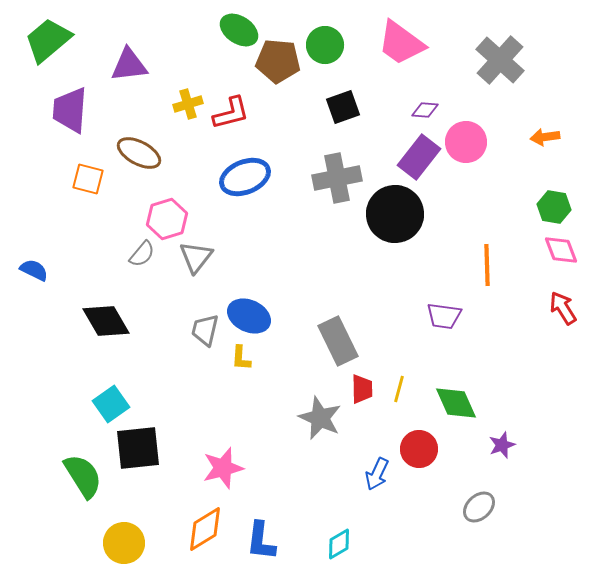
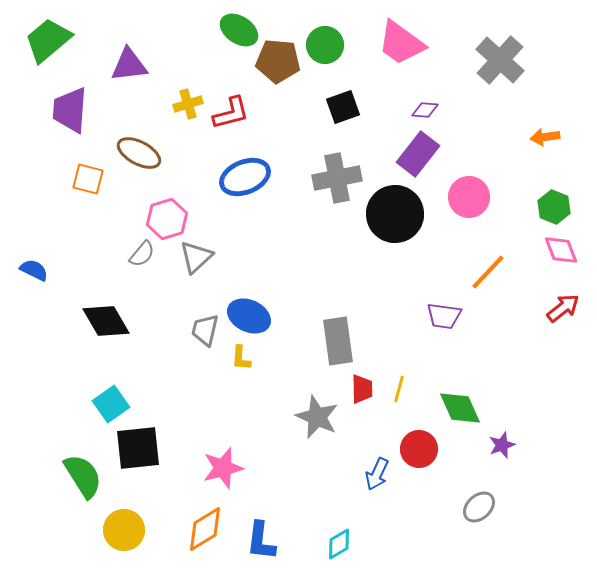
pink circle at (466, 142): moved 3 px right, 55 px down
purple rectangle at (419, 157): moved 1 px left, 3 px up
green hexagon at (554, 207): rotated 12 degrees clockwise
gray triangle at (196, 257): rotated 9 degrees clockwise
orange line at (487, 265): moved 1 px right, 7 px down; rotated 45 degrees clockwise
red arrow at (563, 308): rotated 84 degrees clockwise
gray rectangle at (338, 341): rotated 18 degrees clockwise
green diamond at (456, 403): moved 4 px right, 5 px down
gray star at (320, 418): moved 3 px left, 1 px up
yellow circle at (124, 543): moved 13 px up
